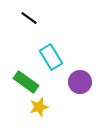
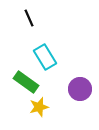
black line: rotated 30 degrees clockwise
cyan rectangle: moved 6 px left
purple circle: moved 7 px down
